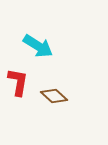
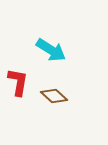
cyan arrow: moved 13 px right, 4 px down
